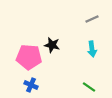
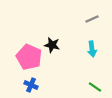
pink pentagon: rotated 20 degrees clockwise
green line: moved 6 px right
